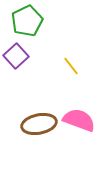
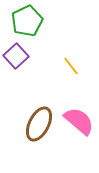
pink semicircle: moved 1 px down; rotated 20 degrees clockwise
brown ellipse: rotated 52 degrees counterclockwise
